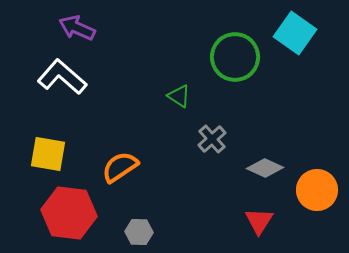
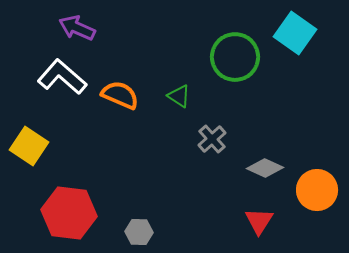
yellow square: moved 19 px left, 8 px up; rotated 24 degrees clockwise
orange semicircle: moved 72 px up; rotated 57 degrees clockwise
